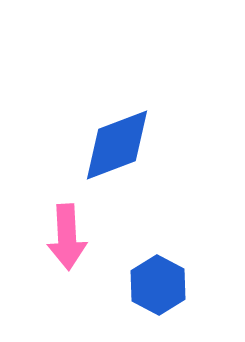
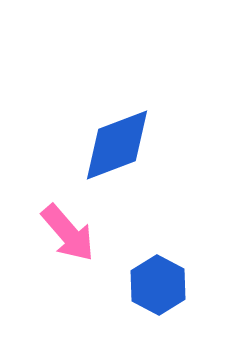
pink arrow: moved 1 px right, 4 px up; rotated 38 degrees counterclockwise
